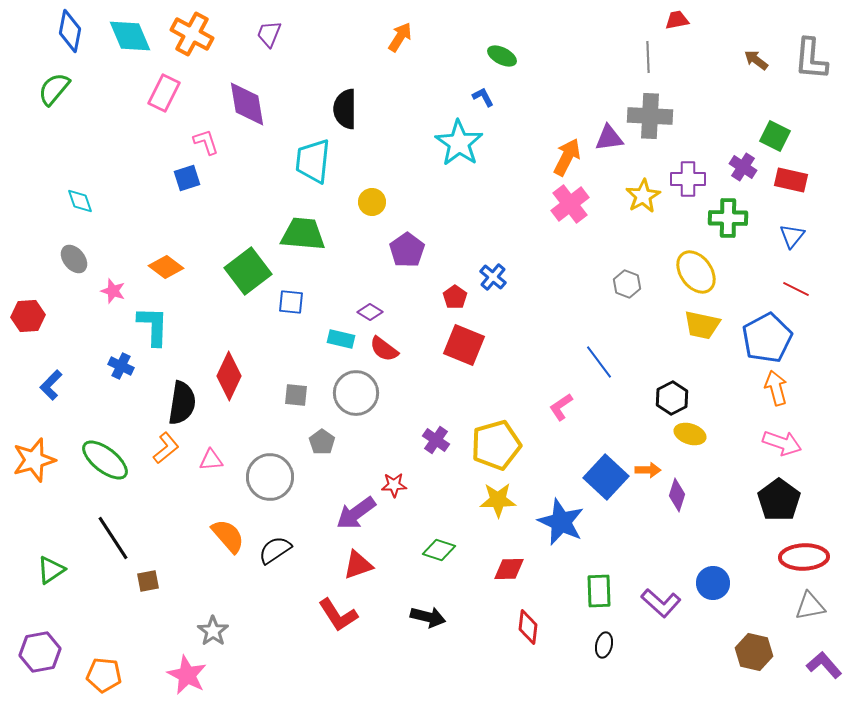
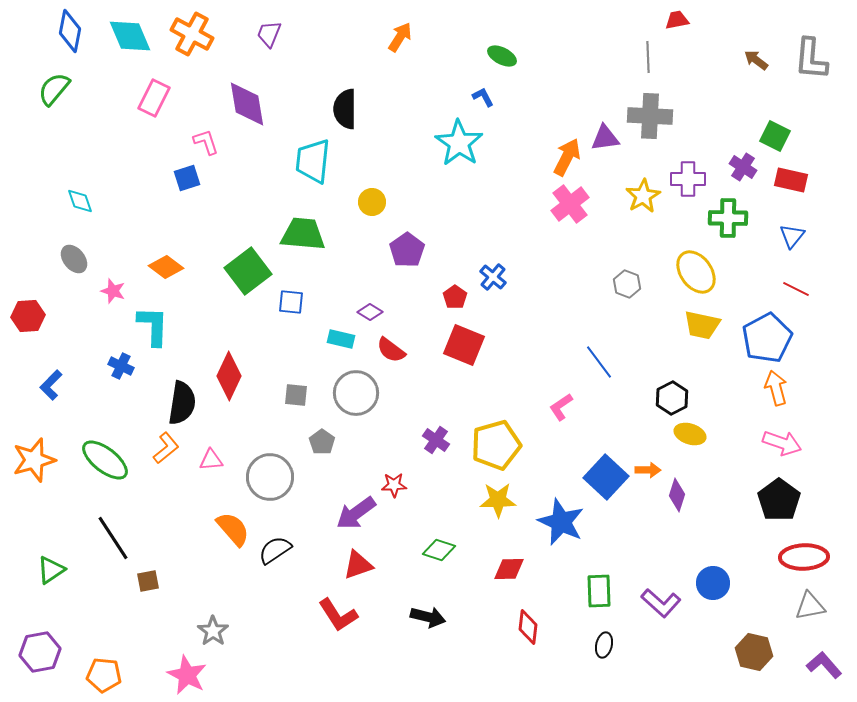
pink rectangle at (164, 93): moved 10 px left, 5 px down
purple triangle at (609, 138): moved 4 px left
red semicircle at (384, 349): moved 7 px right, 1 px down
orange semicircle at (228, 536): moved 5 px right, 7 px up
